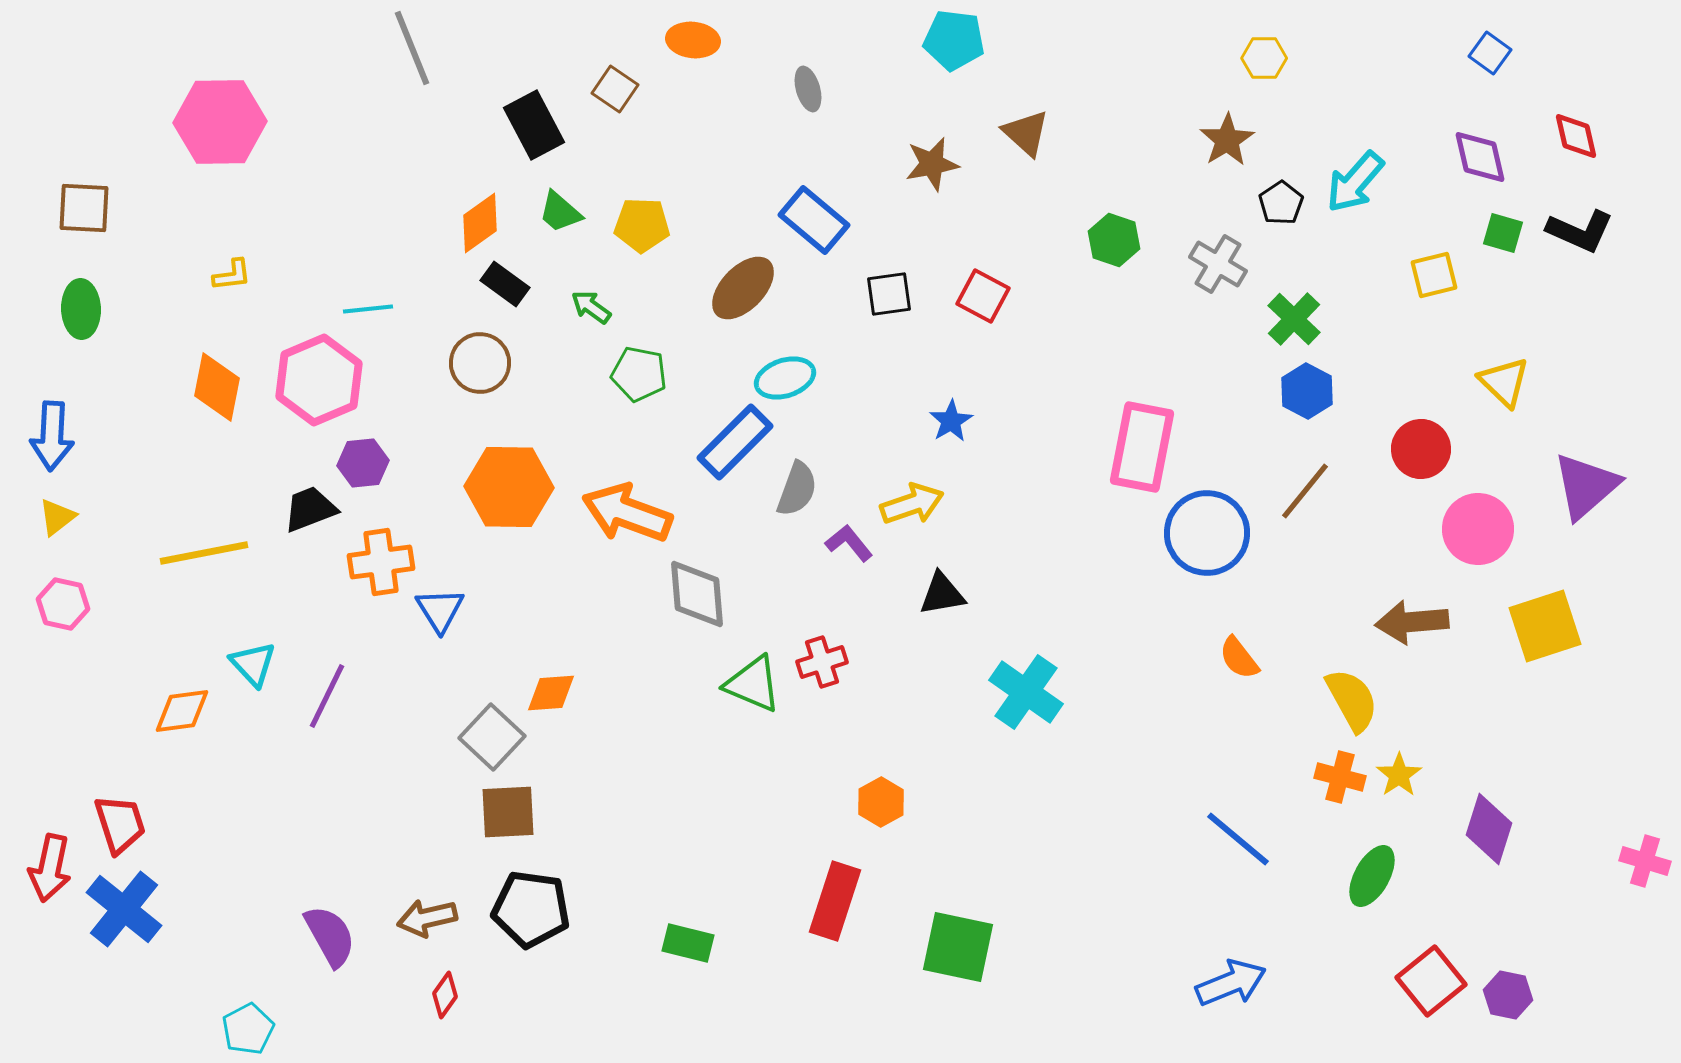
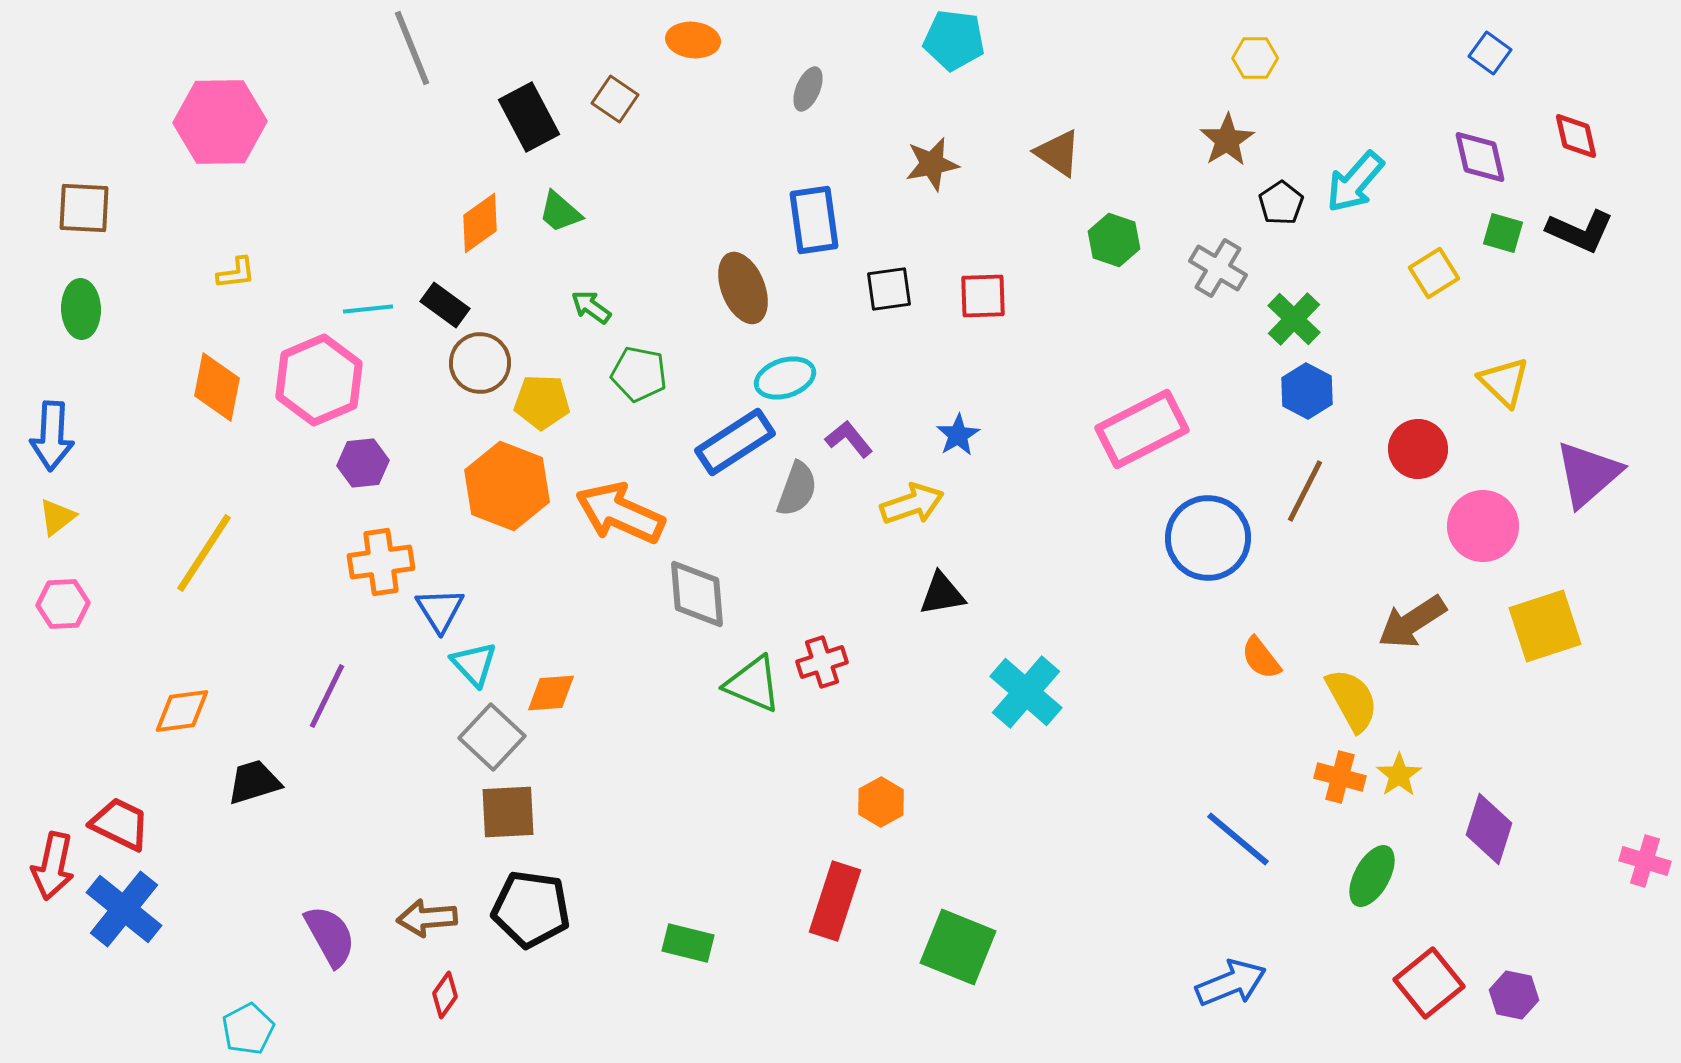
yellow hexagon at (1264, 58): moved 9 px left
brown square at (615, 89): moved 10 px down
gray ellipse at (808, 89): rotated 39 degrees clockwise
black rectangle at (534, 125): moved 5 px left, 8 px up
brown triangle at (1026, 133): moved 32 px right, 20 px down; rotated 8 degrees counterclockwise
blue rectangle at (814, 220): rotated 42 degrees clockwise
yellow pentagon at (642, 225): moved 100 px left, 177 px down
gray cross at (1218, 264): moved 4 px down
yellow L-shape at (232, 275): moved 4 px right, 2 px up
yellow square at (1434, 275): moved 2 px up; rotated 18 degrees counterclockwise
black rectangle at (505, 284): moved 60 px left, 21 px down
brown ellipse at (743, 288): rotated 66 degrees counterclockwise
black square at (889, 294): moved 5 px up
red square at (983, 296): rotated 30 degrees counterclockwise
blue star at (951, 421): moved 7 px right, 14 px down
blue rectangle at (735, 442): rotated 12 degrees clockwise
pink rectangle at (1142, 447): moved 18 px up; rotated 52 degrees clockwise
red circle at (1421, 449): moved 3 px left
purple triangle at (1586, 486): moved 2 px right, 12 px up
orange hexagon at (509, 487): moved 2 px left, 1 px up; rotated 20 degrees clockwise
brown line at (1305, 491): rotated 12 degrees counterclockwise
black trapezoid at (310, 509): moved 56 px left, 273 px down; rotated 4 degrees clockwise
orange arrow at (627, 513): moved 7 px left; rotated 4 degrees clockwise
pink circle at (1478, 529): moved 5 px right, 3 px up
blue circle at (1207, 533): moved 1 px right, 5 px down
purple L-shape at (849, 543): moved 104 px up
yellow line at (204, 553): rotated 46 degrees counterclockwise
pink hexagon at (63, 604): rotated 15 degrees counterclockwise
brown arrow at (1412, 622): rotated 28 degrees counterclockwise
orange semicircle at (1239, 658): moved 22 px right
cyan triangle at (253, 664): moved 221 px right
cyan cross at (1026, 692): rotated 6 degrees clockwise
red trapezoid at (120, 824): rotated 46 degrees counterclockwise
red arrow at (50, 868): moved 3 px right, 2 px up
brown arrow at (427, 918): rotated 8 degrees clockwise
green square at (958, 947): rotated 10 degrees clockwise
red square at (1431, 981): moved 2 px left, 2 px down
purple hexagon at (1508, 995): moved 6 px right
